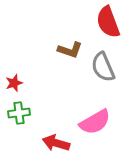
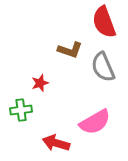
red semicircle: moved 4 px left
red star: moved 26 px right
green cross: moved 2 px right, 3 px up
